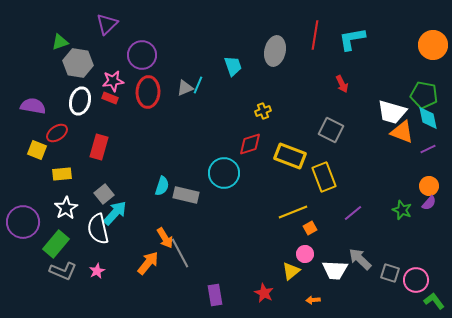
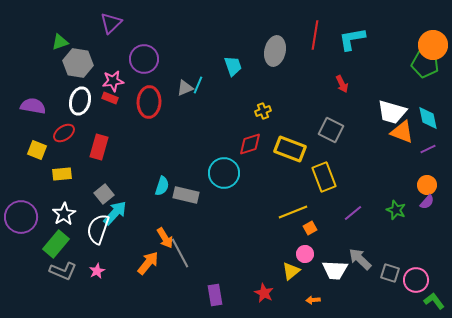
purple triangle at (107, 24): moved 4 px right, 1 px up
purple circle at (142, 55): moved 2 px right, 4 px down
red ellipse at (148, 92): moved 1 px right, 10 px down
green pentagon at (424, 95): moved 1 px right, 31 px up
red ellipse at (57, 133): moved 7 px right
yellow rectangle at (290, 156): moved 7 px up
orange circle at (429, 186): moved 2 px left, 1 px up
purple semicircle at (429, 203): moved 2 px left, 1 px up
white star at (66, 208): moved 2 px left, 6 px down
green star at (402, 210): moved 6 px left
purple circle at (23, 222): moved 2 px left, 5 px up
white semicircle at (98, 229): rotated 32 degrees clockwise
